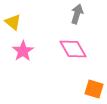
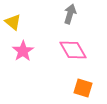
gray arrow: moved 7 px left
pink diamond: moved 1 px down
orange square: moved 11 px left, 1 px up
